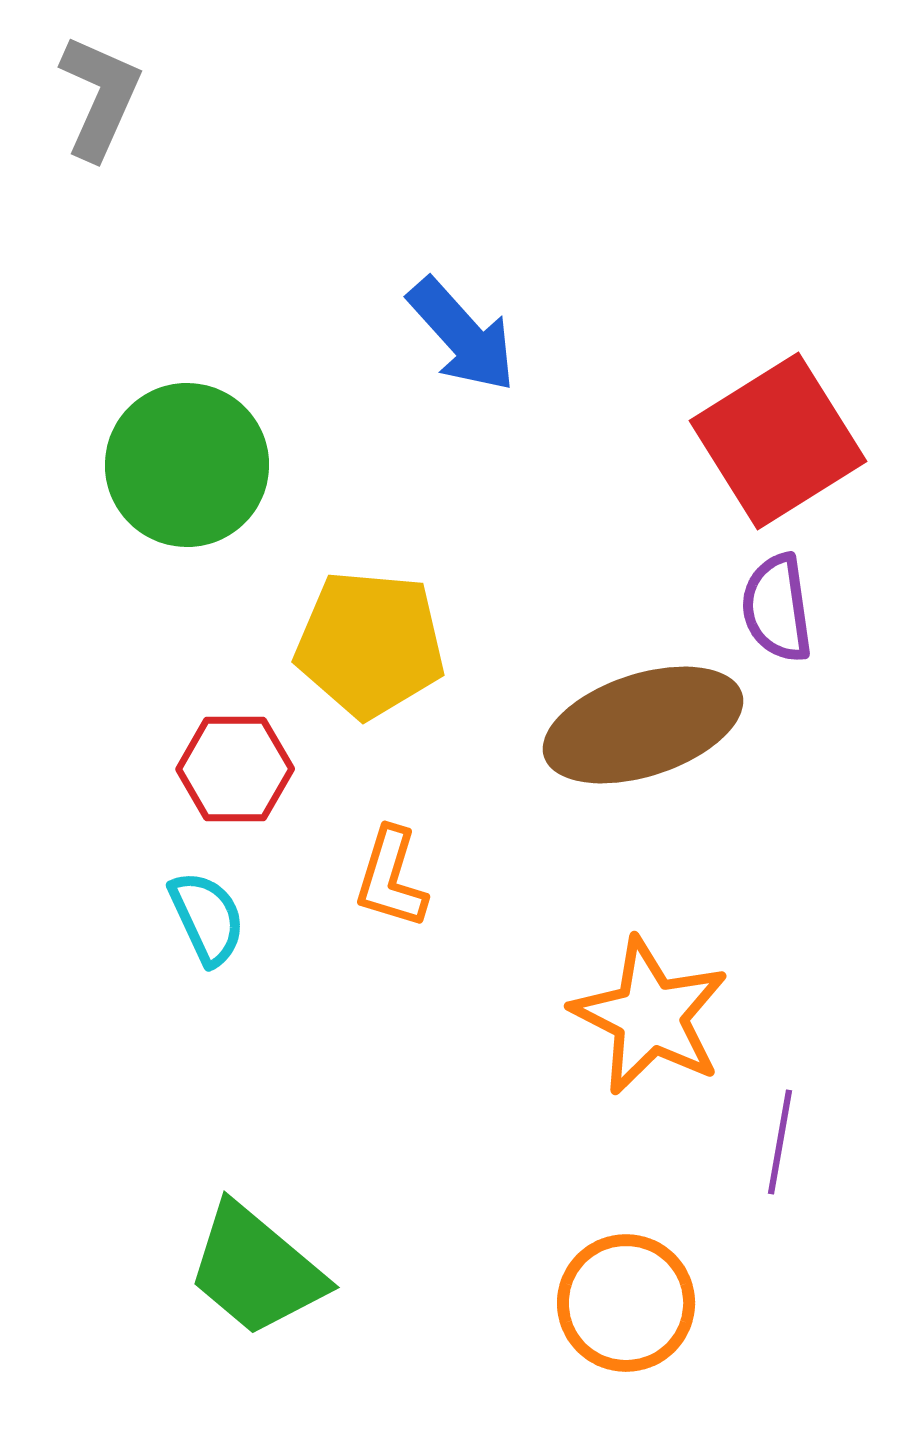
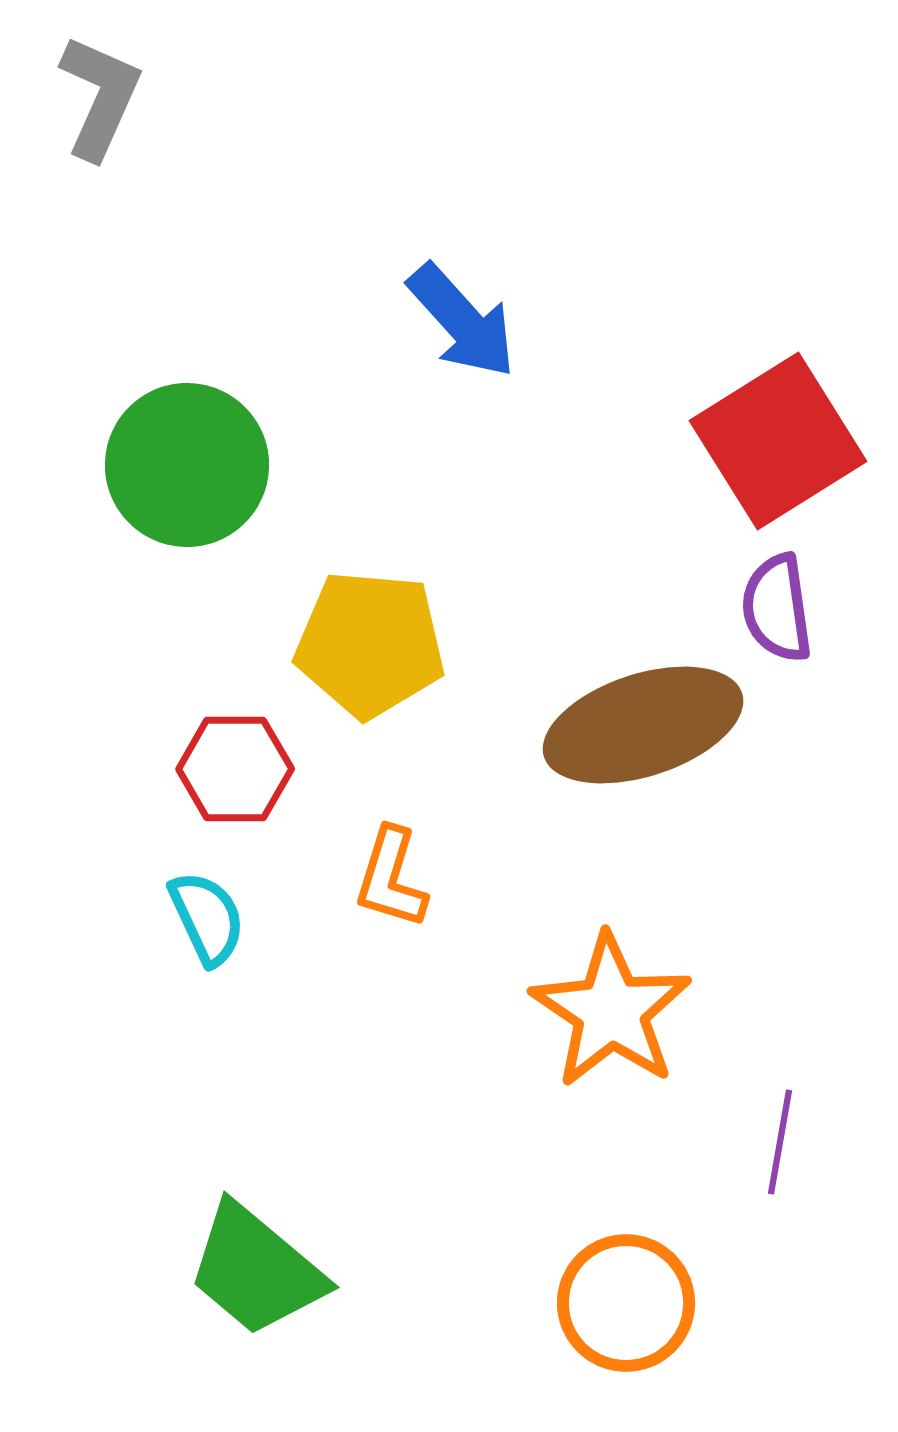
blue arrow: moved 14 px up
orange star: moved 39 px left, 5 px up; rotated 7 degrees clockwise
